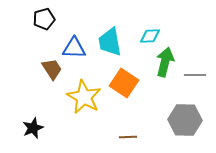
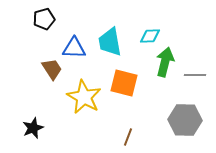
orange square: rotated 20 degrees counterclockwise
brown line: rotated 66 degrees counterclockwise
